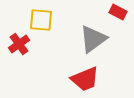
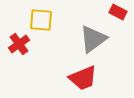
red trapezoid: moved 2 px left, 1 px up
